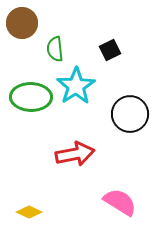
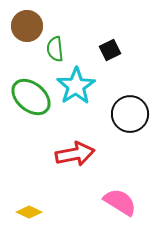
brown circle: moved 5 px right, 3 px down
green ellipse: rotated 39 degrees clockwise
